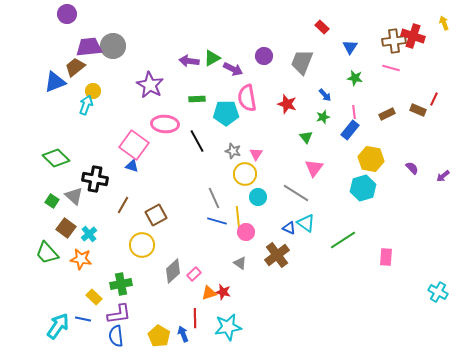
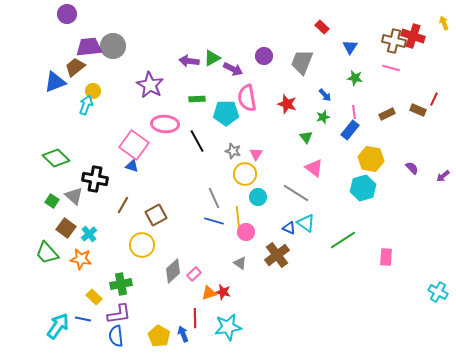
brown cross at (394, 41): rotated 20 degrees clockwise
pink triangle at (314, 168): rotated 30 degrees counterclockwise
blue line at (217, 221): moved 3 px left
